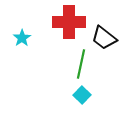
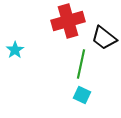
red cross: moved 1 px left, 1 px up; rotated 16 degrees counterclockwise
cyan star: moved 7 px left, 12 px down
cyan square: rotated 18 degrees counterclockwise
